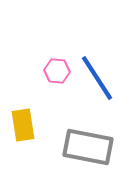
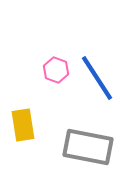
pink hexagon: moved 1 px left, 1 px up; rotated 15 degrees clockwise
